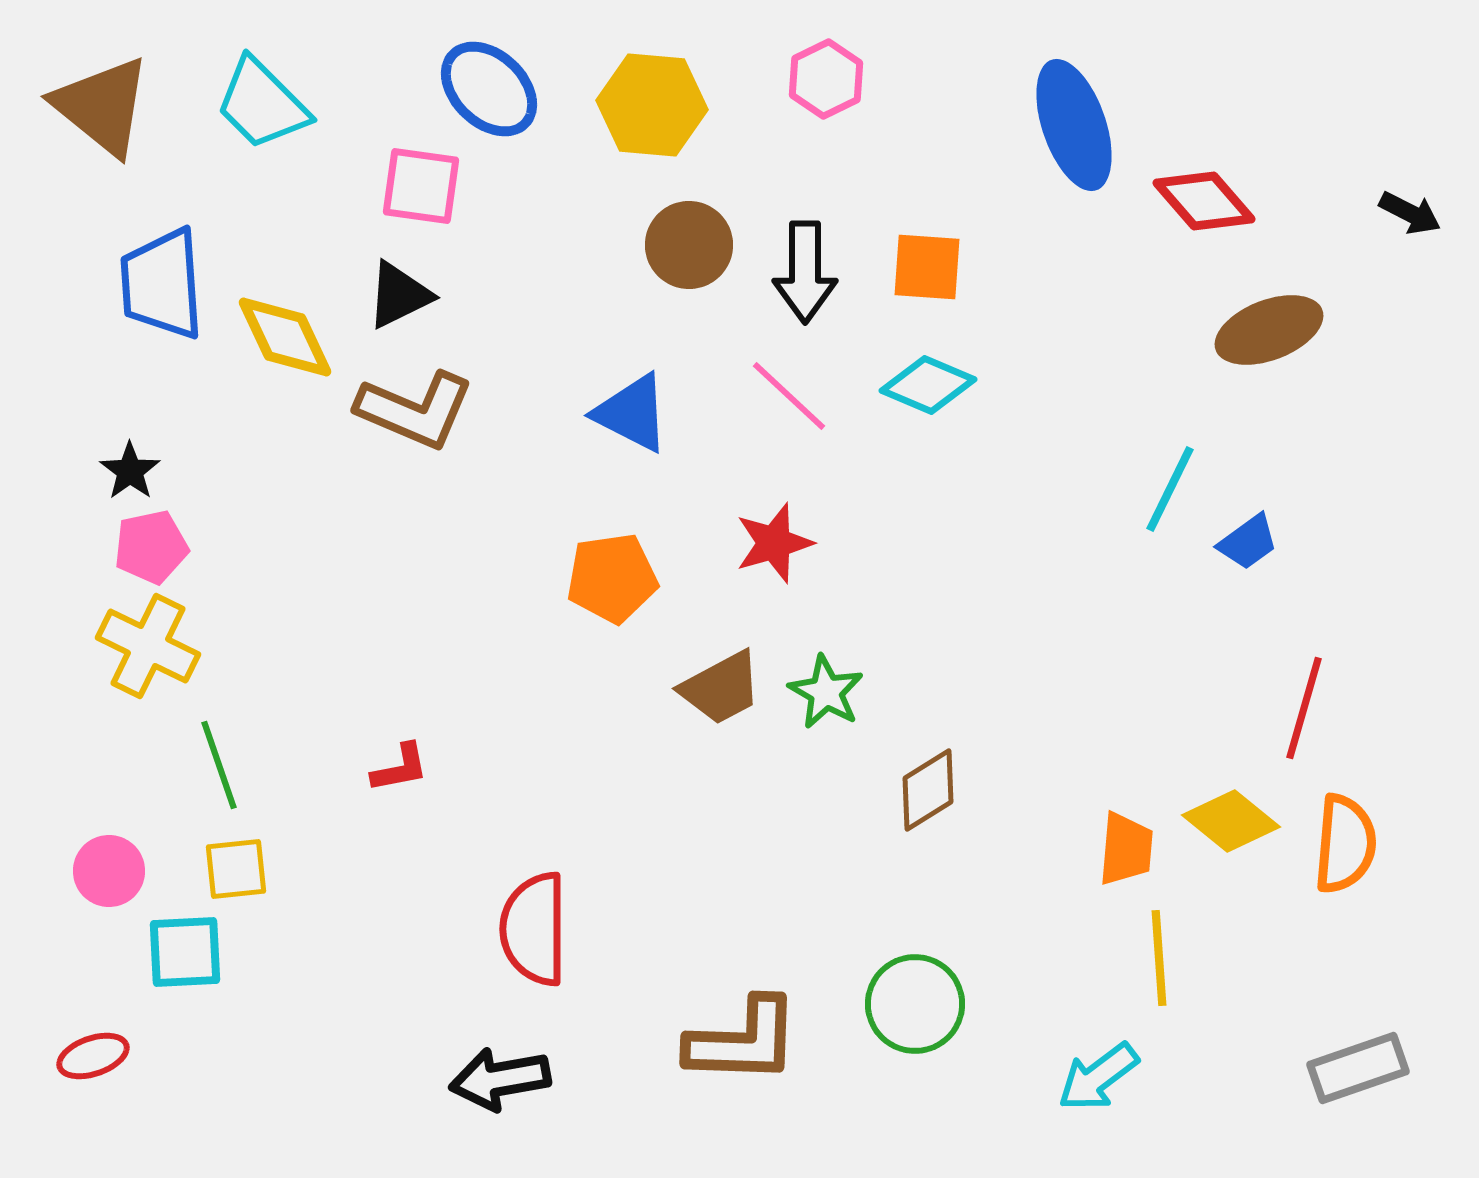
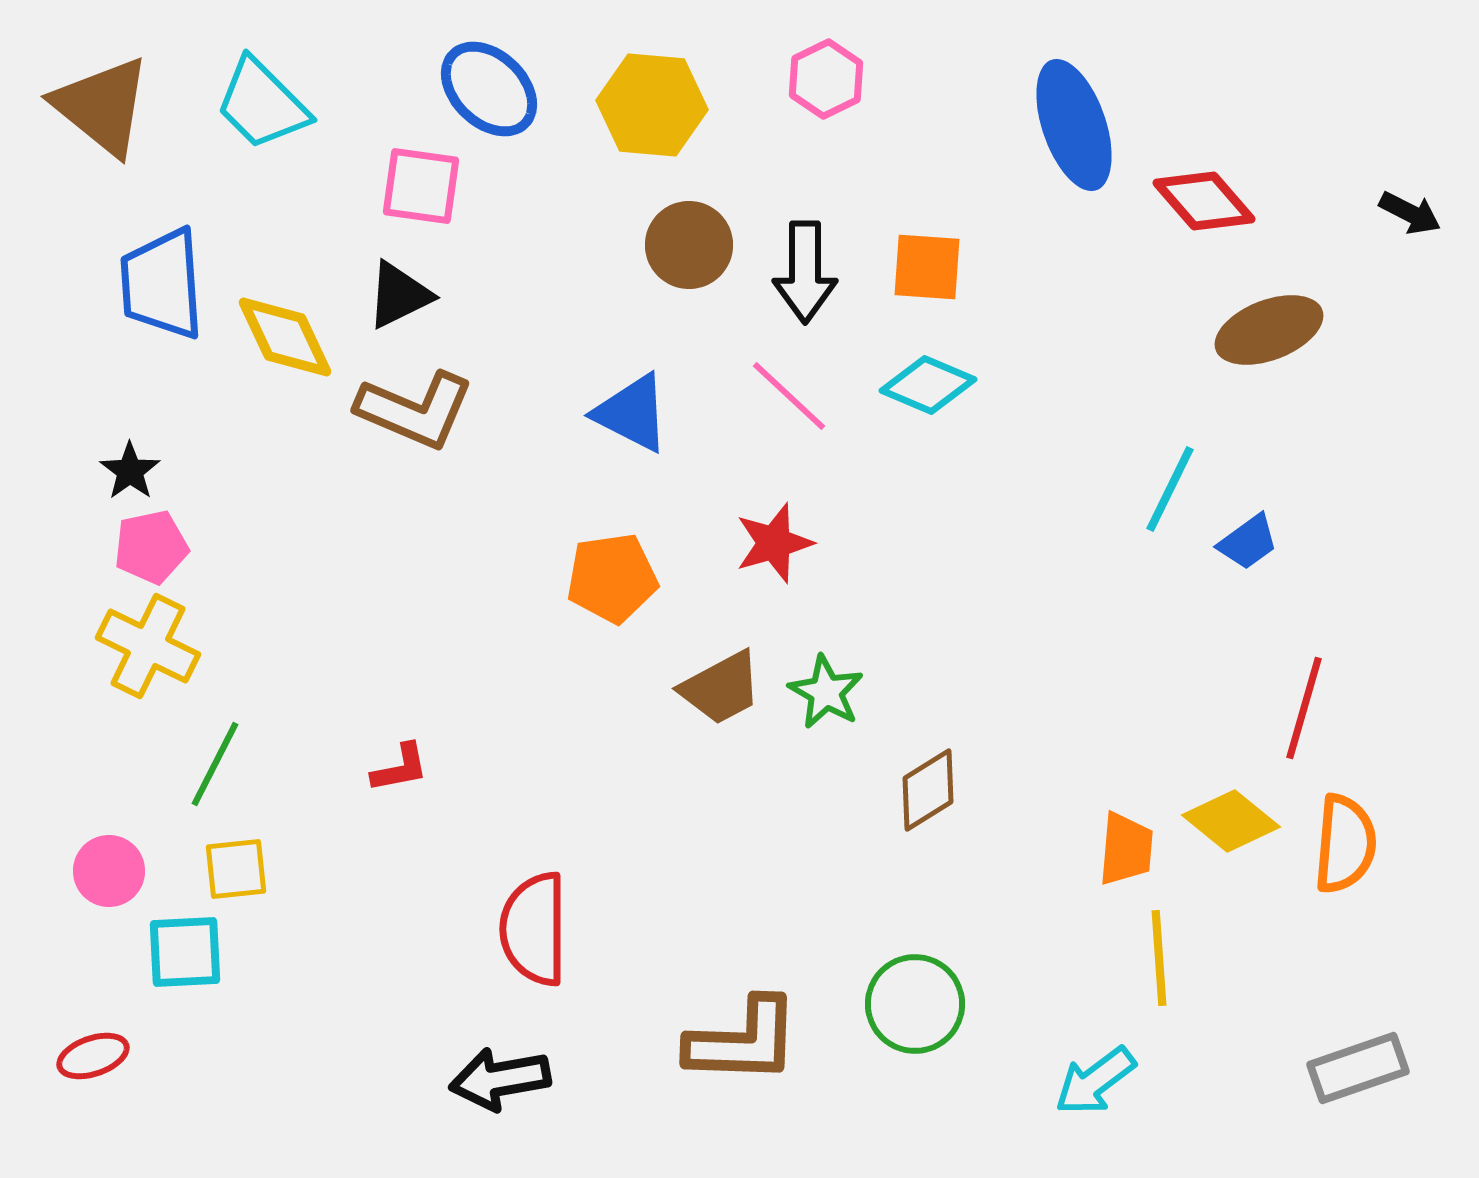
green line at (219, 765): moved 4 px left, 1 px up; rotated 46 degrees clockwise
cyan arrow at (1098, 1077): moved 3 px left, 4 px down
